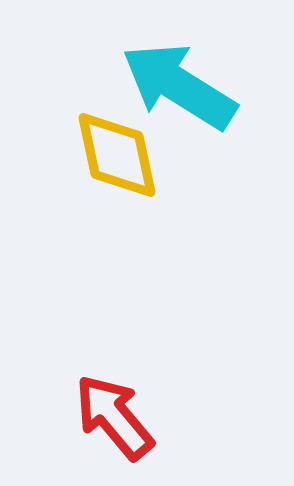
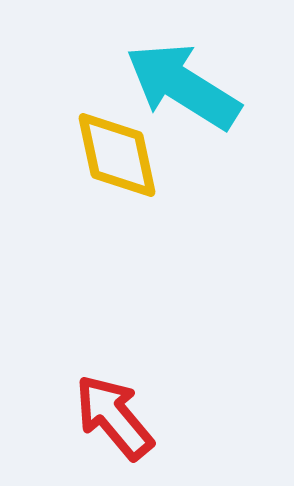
cyan arrow: moved 4 px right
